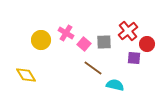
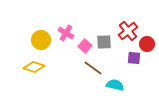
pink square: moved 1 px right, 2 px down
yellow diamond: moved 8 px right, 8 px up; rotated 40 degrees counterclockwise
